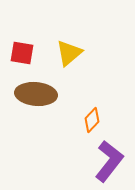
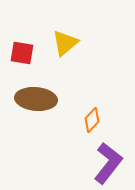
yellow triangle: moved 4 px left, 10 px up
brown ellipse: moved 5 px down
purple L-shape: moved 1 px left, 2 px down
